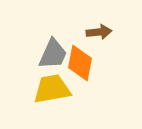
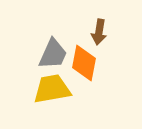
brown arrow: rotated 105 degrees clockwise
orange diamond: moved 4 px right
